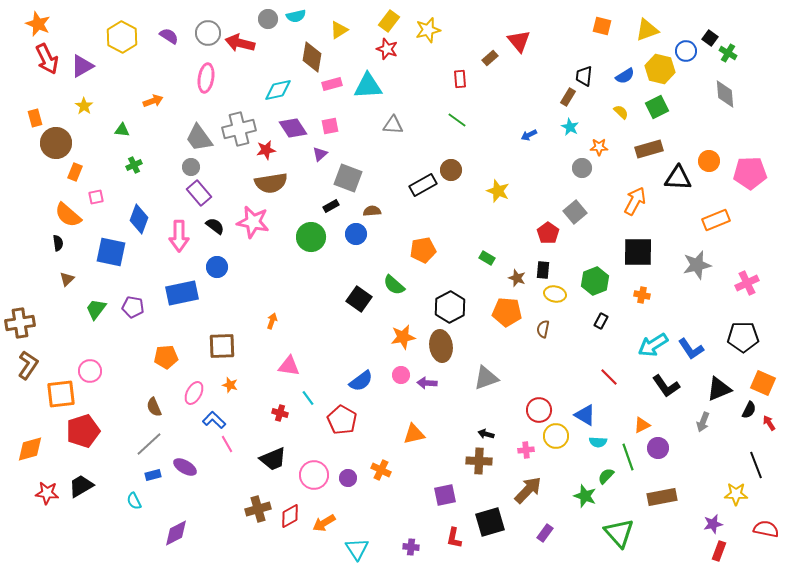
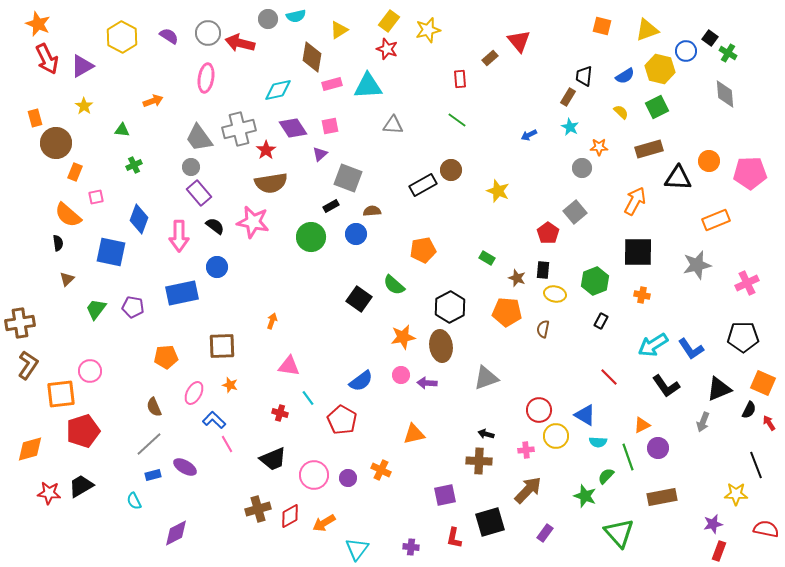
red star at (266, 150): rotated 24 degrees counterclockwise
red star at (47, 493): moved 2 px right
cyan triangle at (357, 549): rotated 10 degrees clockwise
